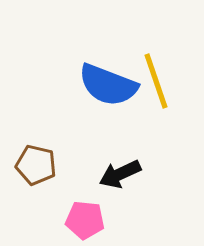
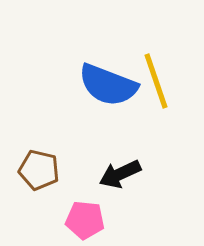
brown pentagon: moved 3 px right, 5 px down
